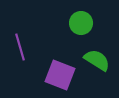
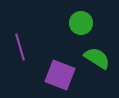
green semicircle: moved 2 px up
